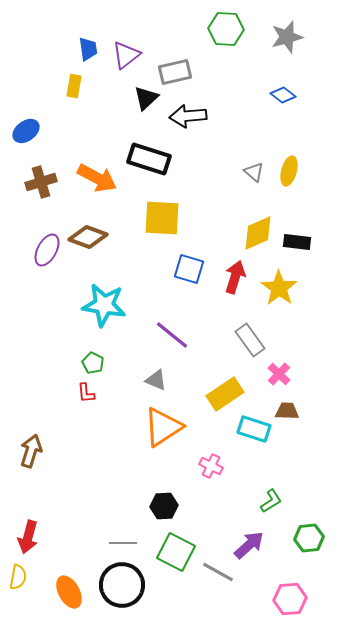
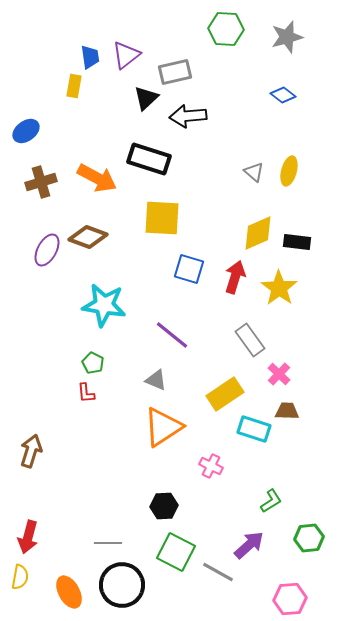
blue trapezoid at (88, 49): moved 2 px right, 8 px down
gray line at (123, 543): moved 15 px left
yellow semicircle at (18, 577): moved 2 px right
